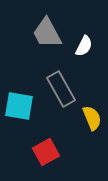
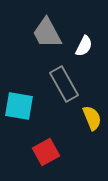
gray rectangle: moved 3 px right, 5 px up
